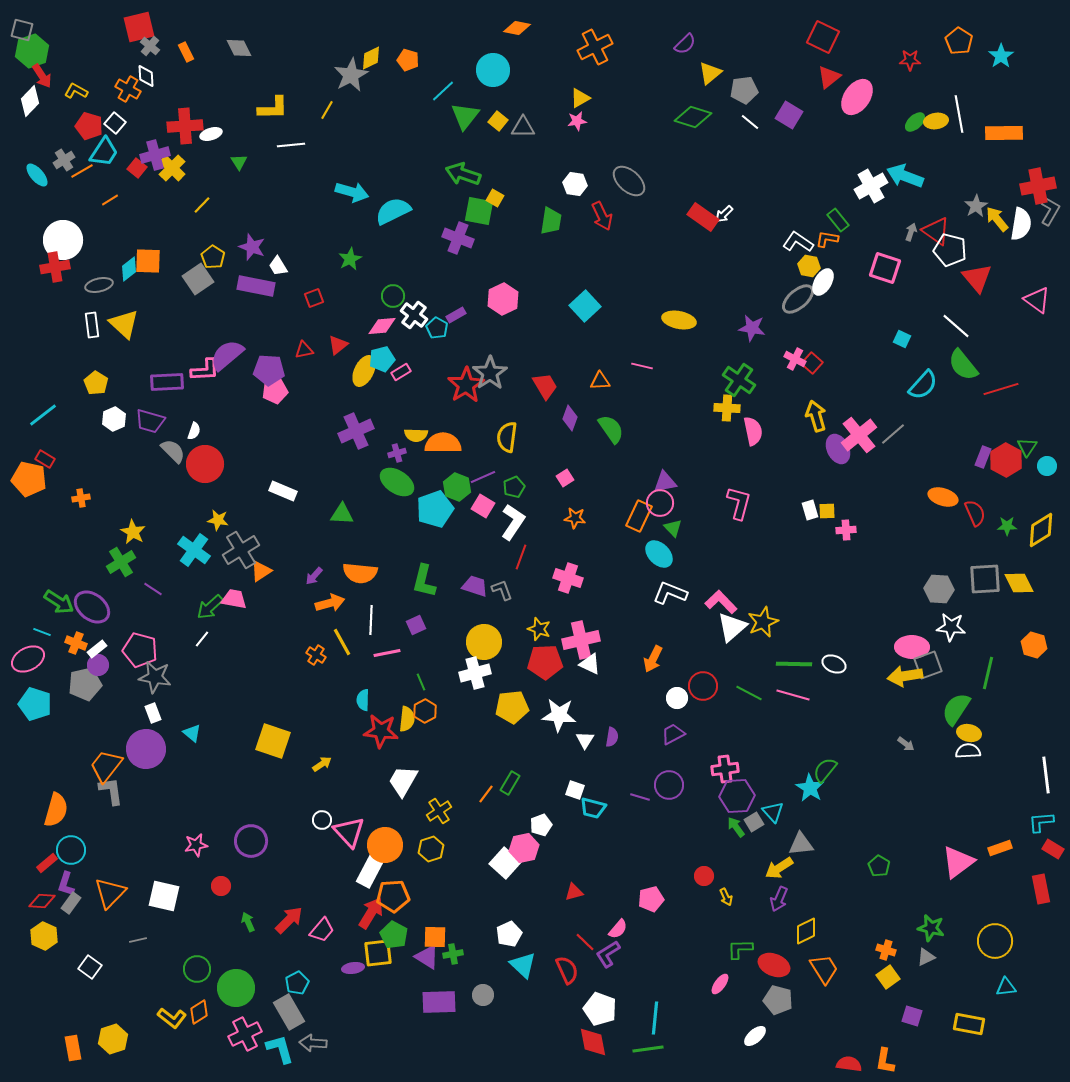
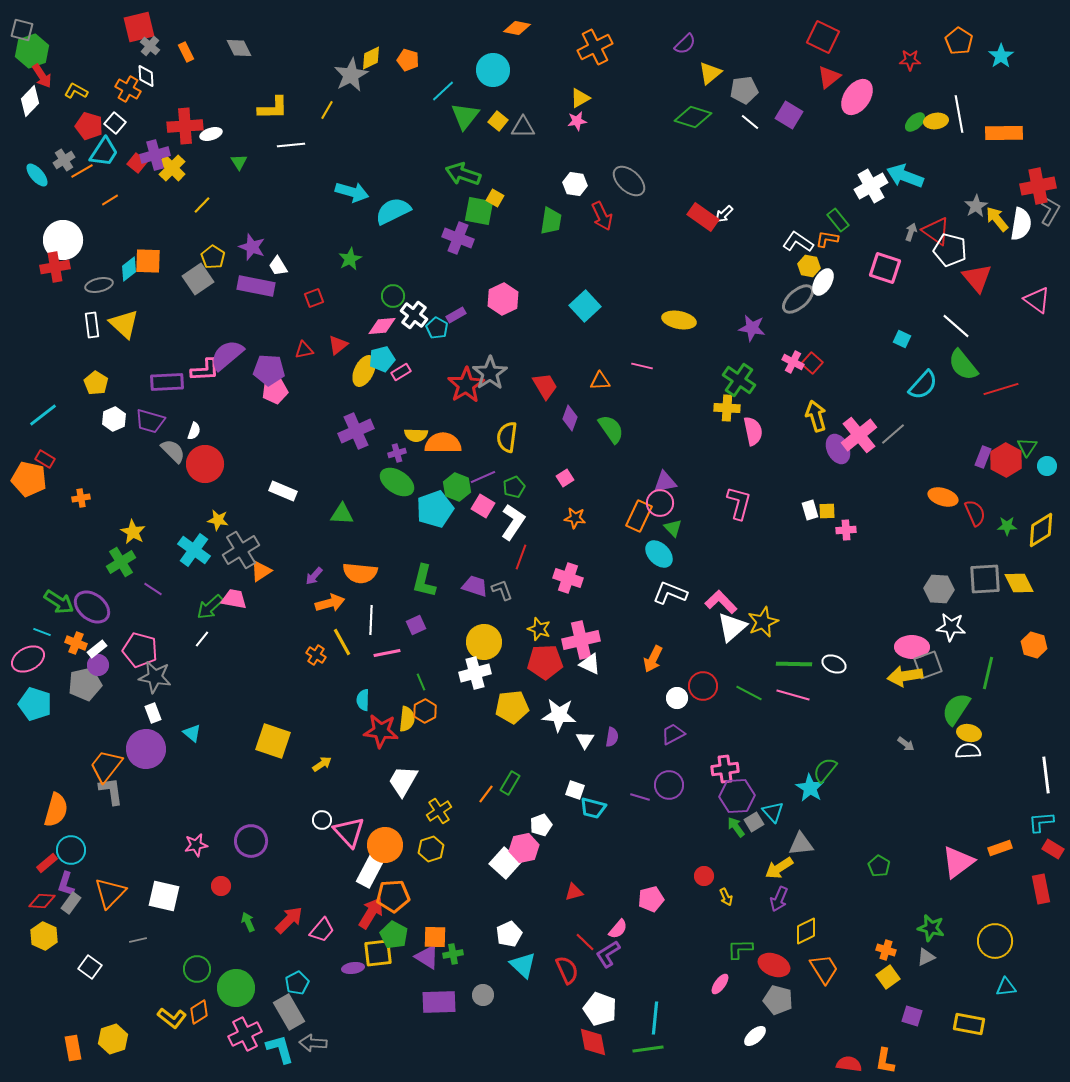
red square at (137, 168): moved 5 px up
pink cross at (795, 359): moved 2 px left, 3 px down
